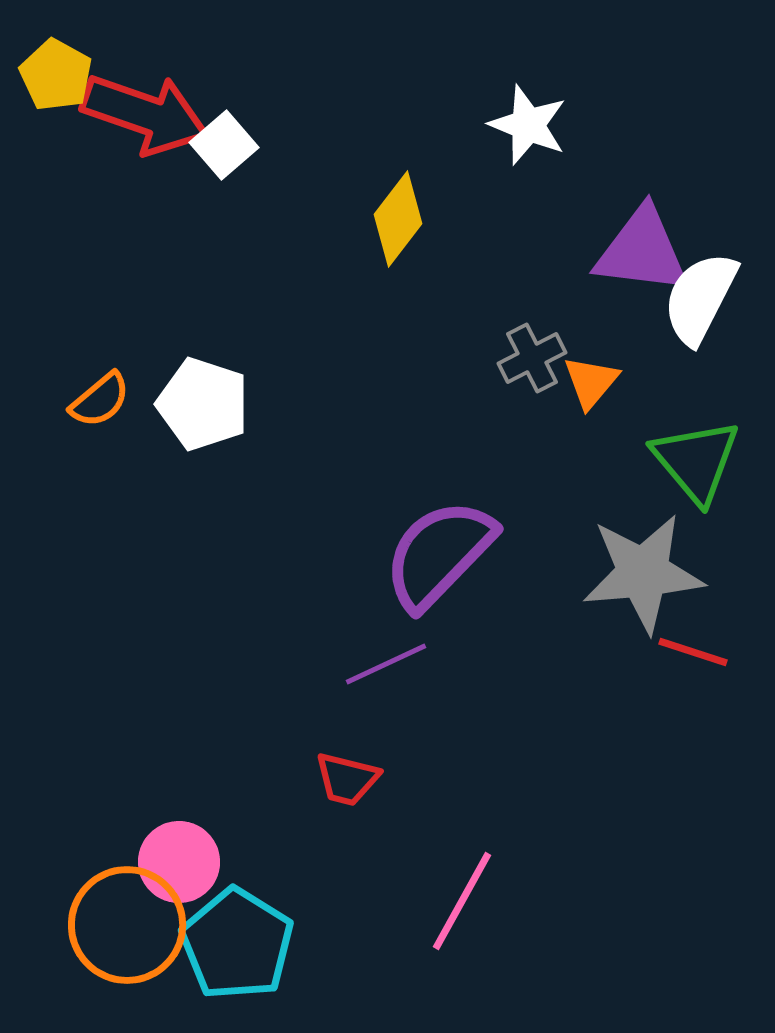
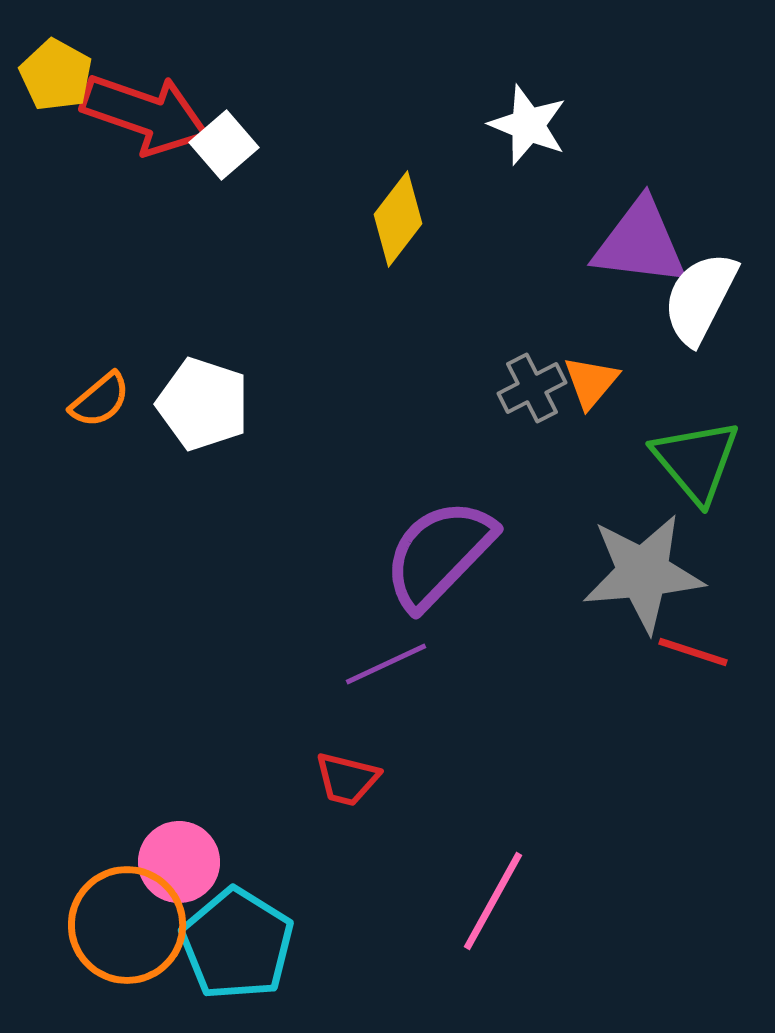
purple triangle: moved 2 px left, 8 px up
gray cross: moved 30 px down
pink line: moved 31 px right
